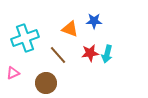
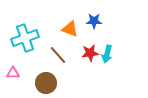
pink triangle: rotated 24 degrees clockwise
